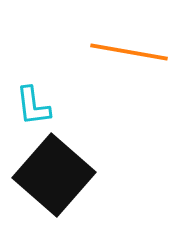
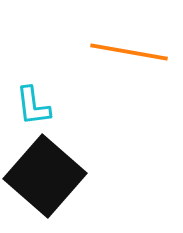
black square: moved 9 px left, 1 px down
